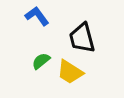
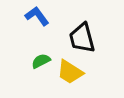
green semicircle: rotated 12 degrees clockwise
